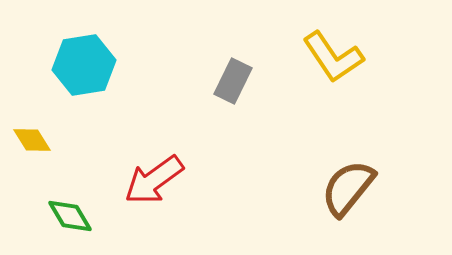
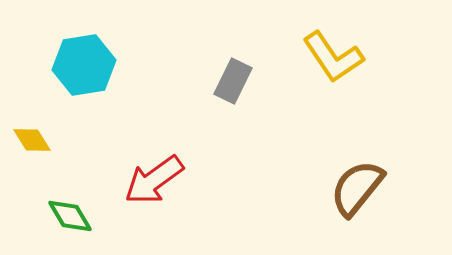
brown semicircle: moved 9 px right
